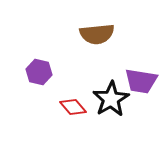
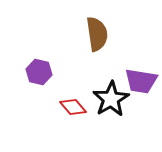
brown semicircle: rotated 92 degrees counterclockwise
